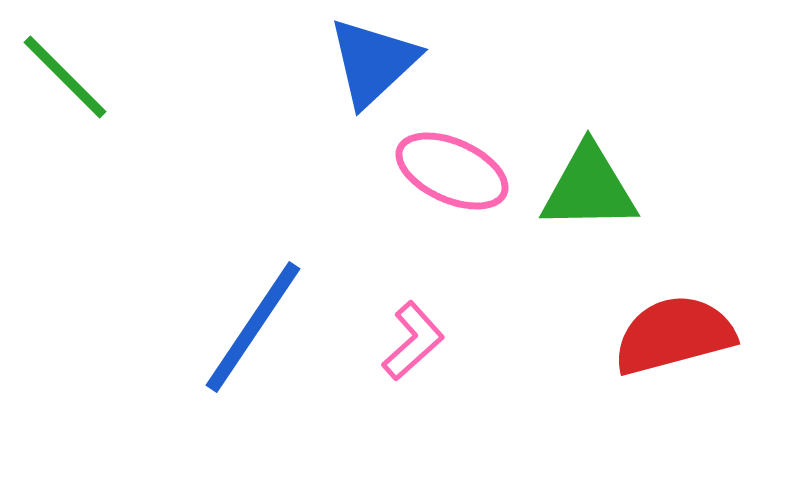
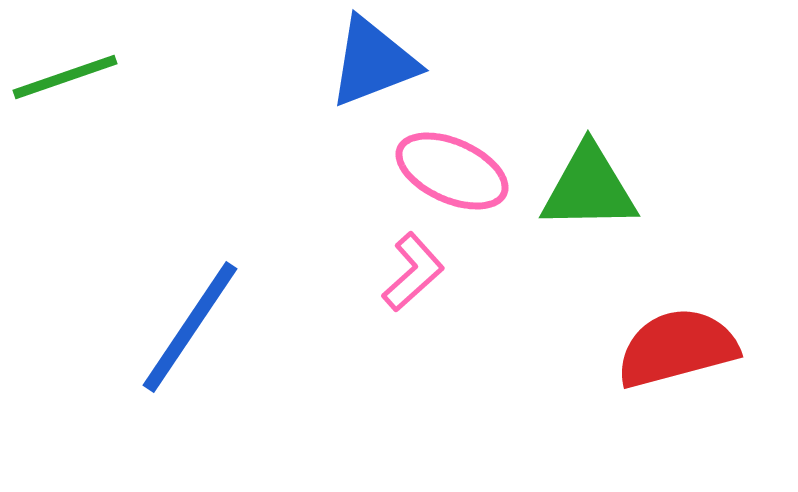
blue triangle: rotated 22 degrees clockwise
green line: rotated 64 degrees counterclockwise
blue line: moved 63 px left
red semicircle: moved 3 px right, 13 px down
pink L-shape: moved 69 px up
